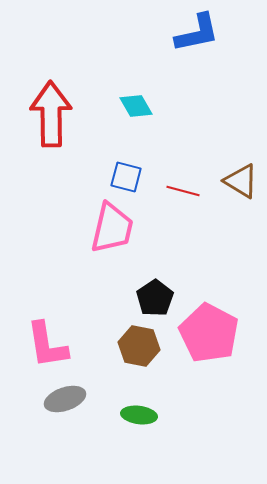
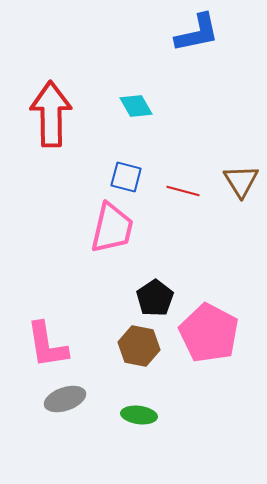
brown triangle: rotated 27 degrees clockwise
